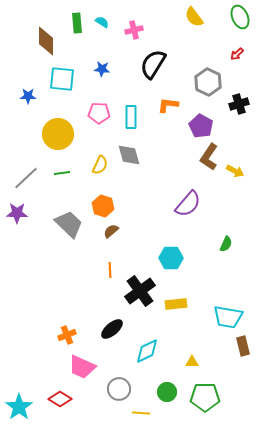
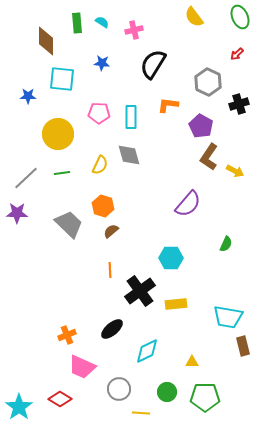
blue star at (102, 69): moved 6 px up
